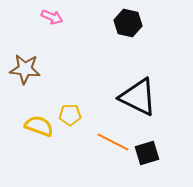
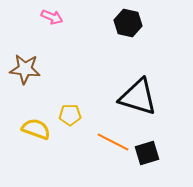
black triangle: rotated 9 degrees counterclockwise
yellow semicircle: moved 3 px left, 3 px down
